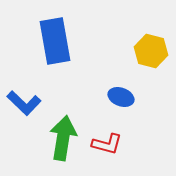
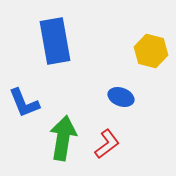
blue L-shape: rotated 24 degrees clockwise
red L-shape: rotated 52 degrees counterclockwise
